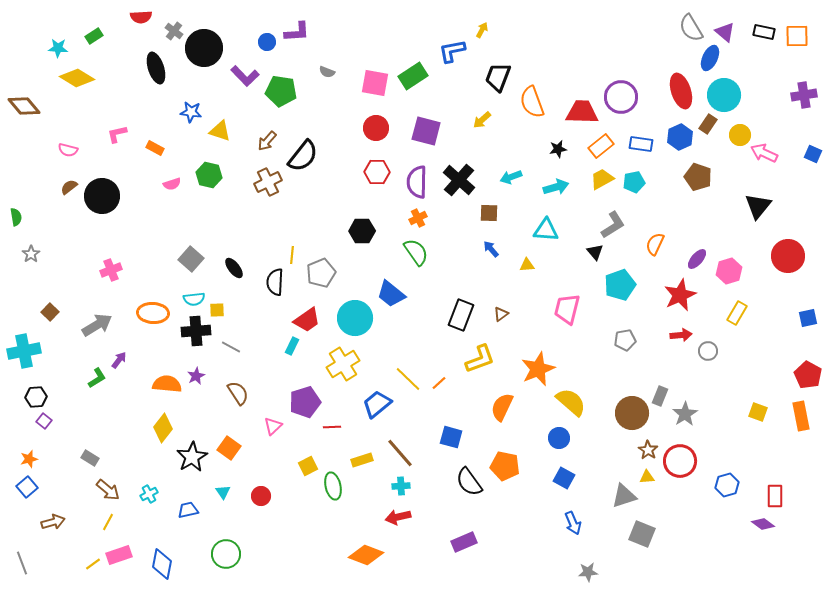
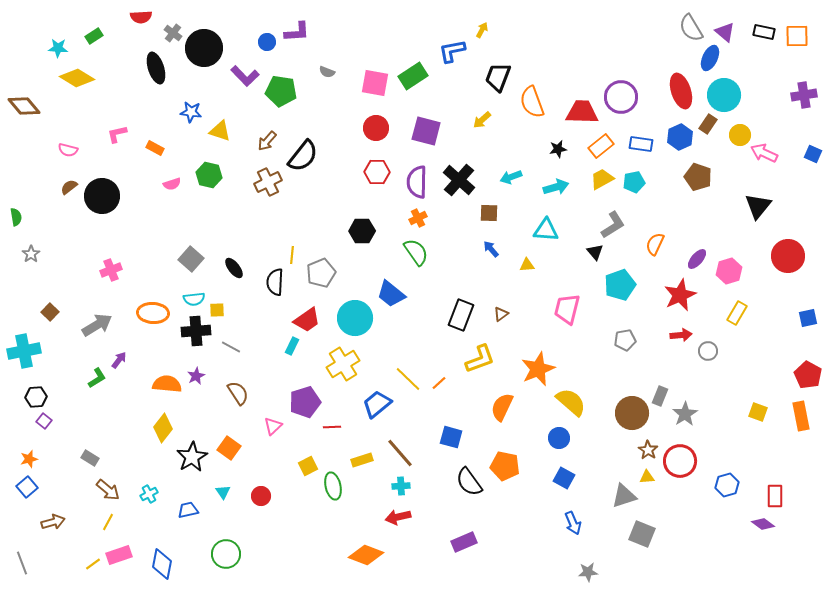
gray cross at (174, 31): moved 1 px left, 2 px down
